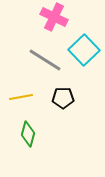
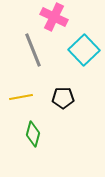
gray line: moved 12 px left, 10 px up; rotated 36 degrees clockwise
green diamond: moved 5 px right
